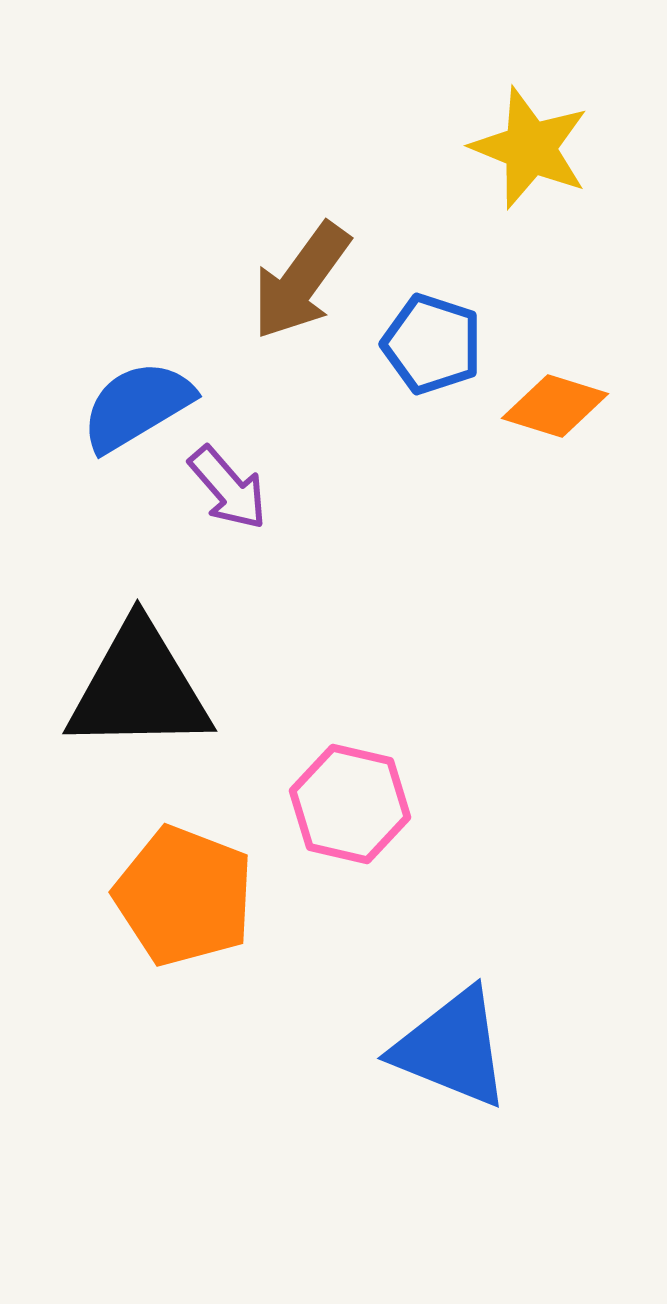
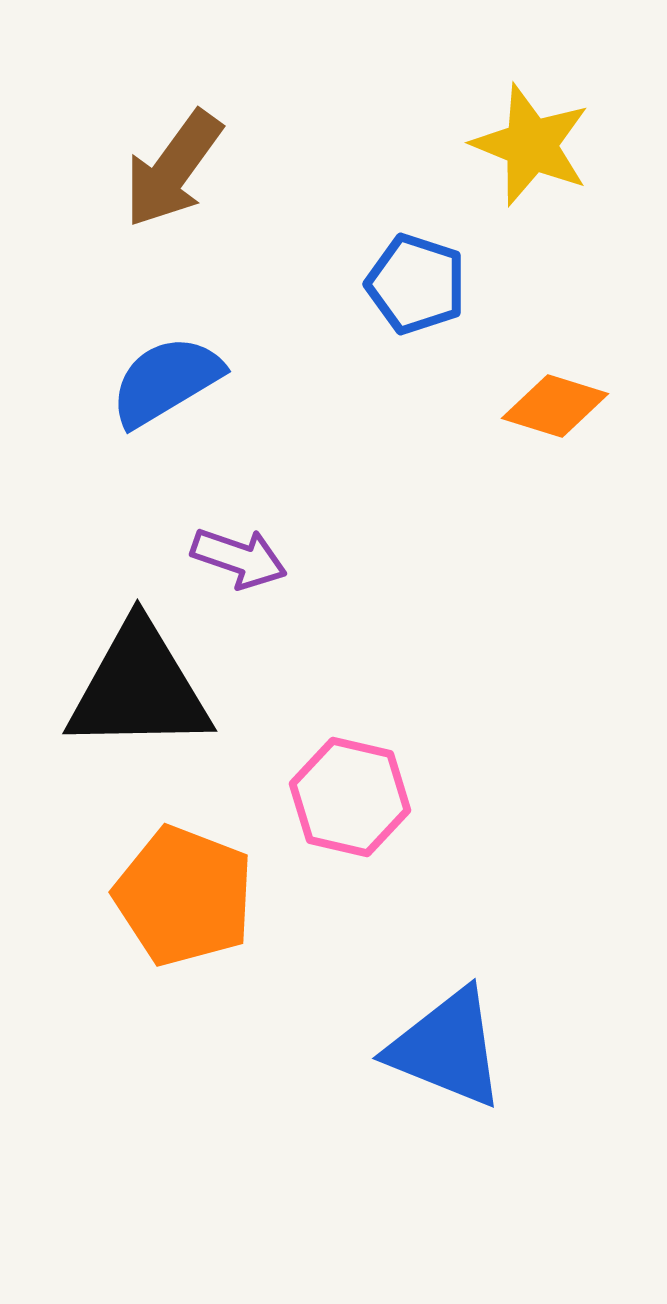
yellow star: moved 1 px right, 3 px up
brown arrow: moved 128 px left, 112 px up
blue pentagon: moved 16 px left, 60 px up
blue semicircle: moved 29 px right, 25 px up
purple arrow: moved 11 px right, 70 px down; rotated 30 degrees counterclockwise
pink hexagon: moved 7 px up
blue triangle: moved 5 px left
